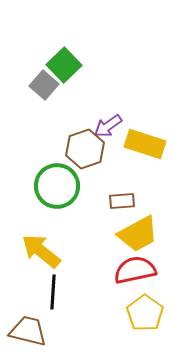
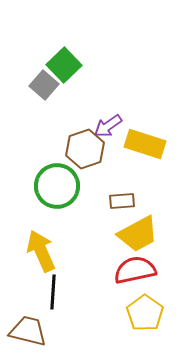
yellow arrow: rotated 27 degrees clockwise
